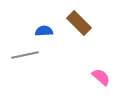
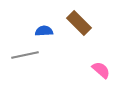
pink semicircle: moved 7 px up
